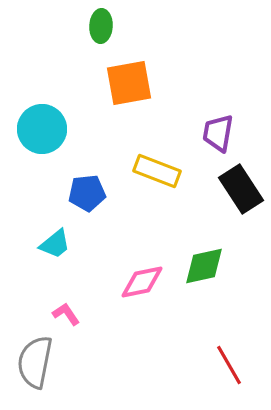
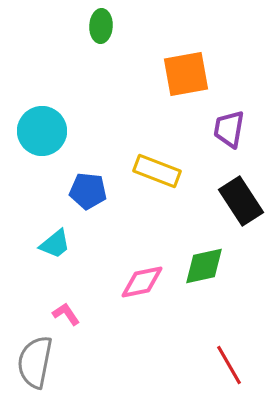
orange square: moved 57 px right, 9 px up
cyan circle: moved 2 px down
purple trapezoid: moved 11 px right, 4 px up
black rectangle: moved 12 px down
blue pentagon: moved 1 px right, 2 px up; rotated 12 degrees clockwise
